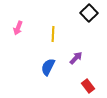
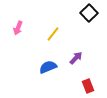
yellow line: rotated 35 degrees clockwise
blue semicircle: rotated 42 degrees clockwise
red rectangle: rotated 16 degrees clockwise
